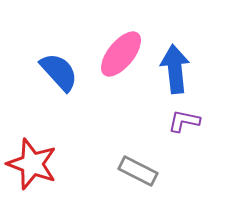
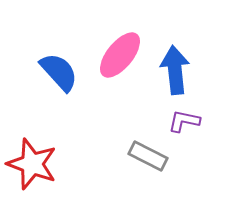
pink ellipse: moved 1 px left, 1 px down
blue arrow: moved 1 px down
gray rectangle: moved 10 px right, 15 px up
